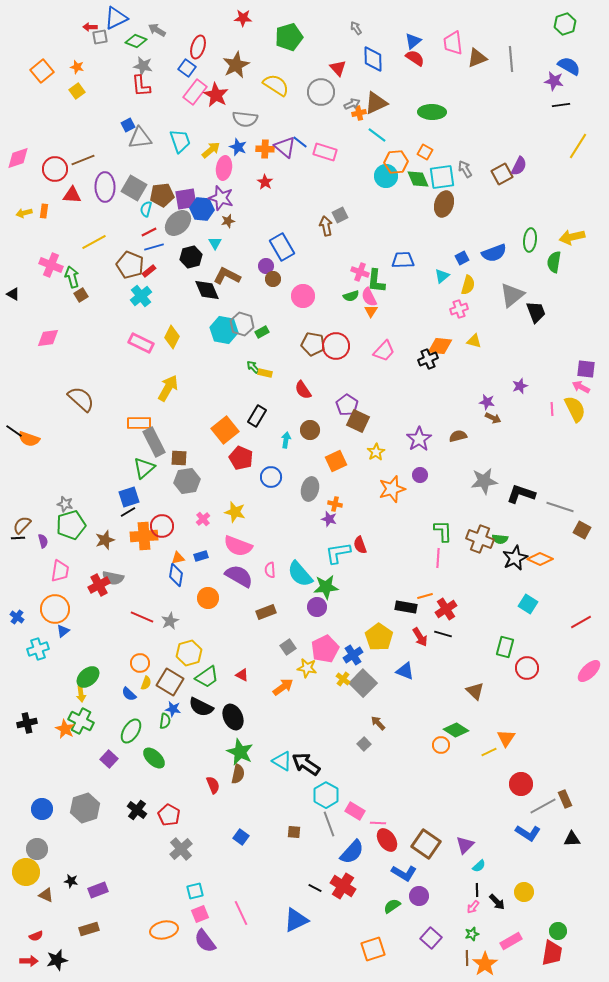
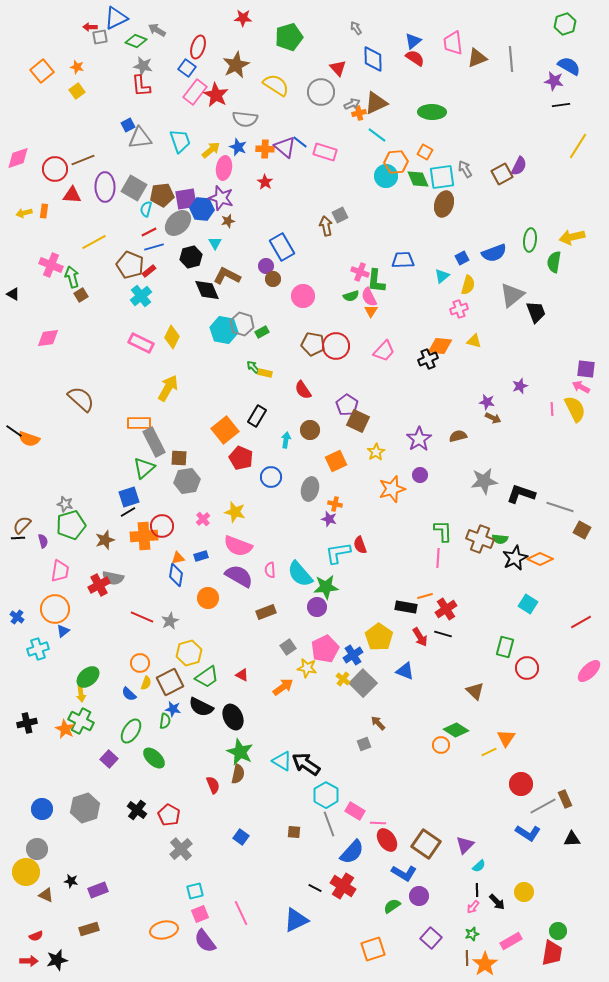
brown square at (170, 682): rotated 32 degrees clockwise
gray square at (364, 744): rotated 24 degrees clockwise
